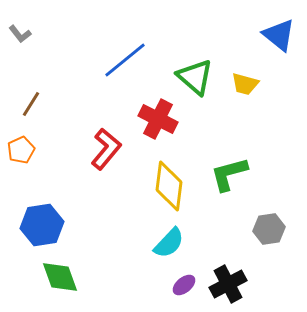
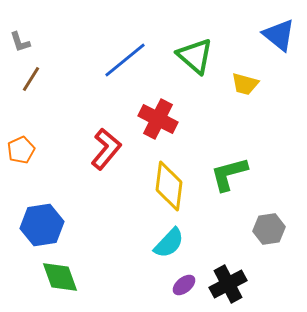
gray L-shape: moved 8 px down; rotated 20 degrees clockwise
green triangle: moved 21 px up
brown line: moved 25 px up
